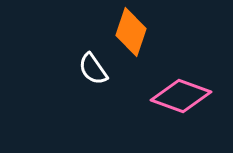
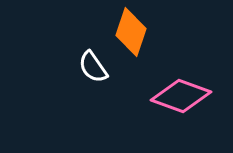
white semicircle: moved 2 px up
